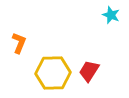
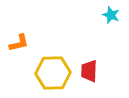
orange L-shape: rotated 55 degrees clockwise
red trapezoid: rotated 30 degrees counterclockwise
